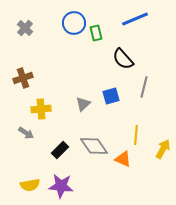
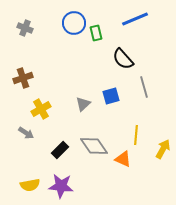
gray cross: rotated 21 degrees counterclockwise
gray line: rotated 30 degrees counterclockwise
yellow cross: rotated 24 degrees counterclockwise
